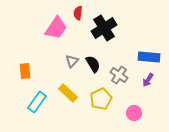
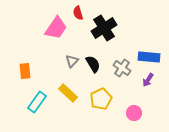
red semicircle: rotated 24 degrees counterclockwise
gray cross: moved 3 px right, 7 px up
